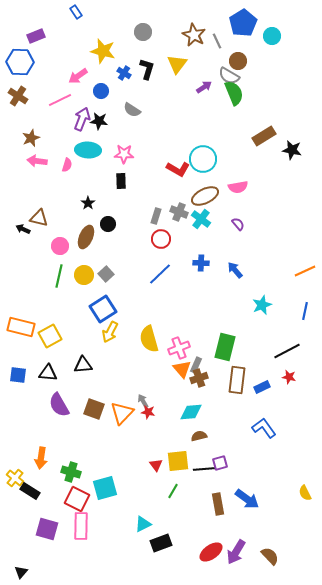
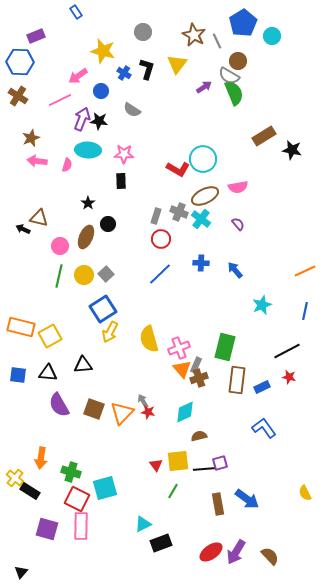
cyan diamond at (191, 412): moved 6 px left; rotated 20 degrees counterclockwise
